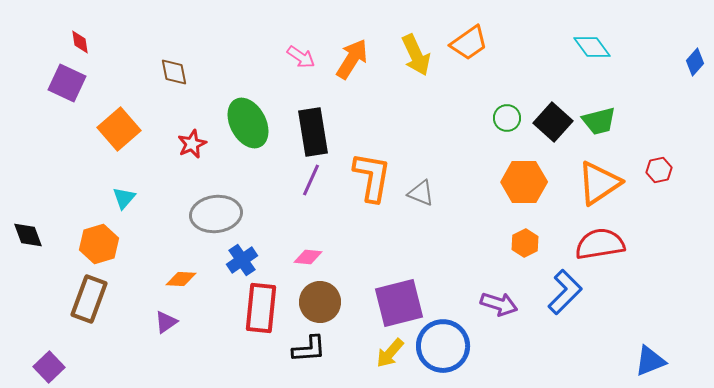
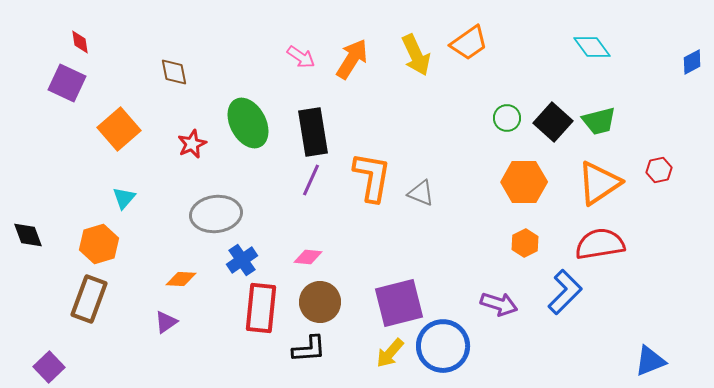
blue diamond at (695, 62): moved 3 px left; rotated 20 degrees clockwise
